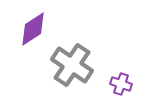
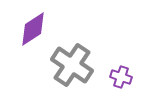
purple cross: moved 7 px up
